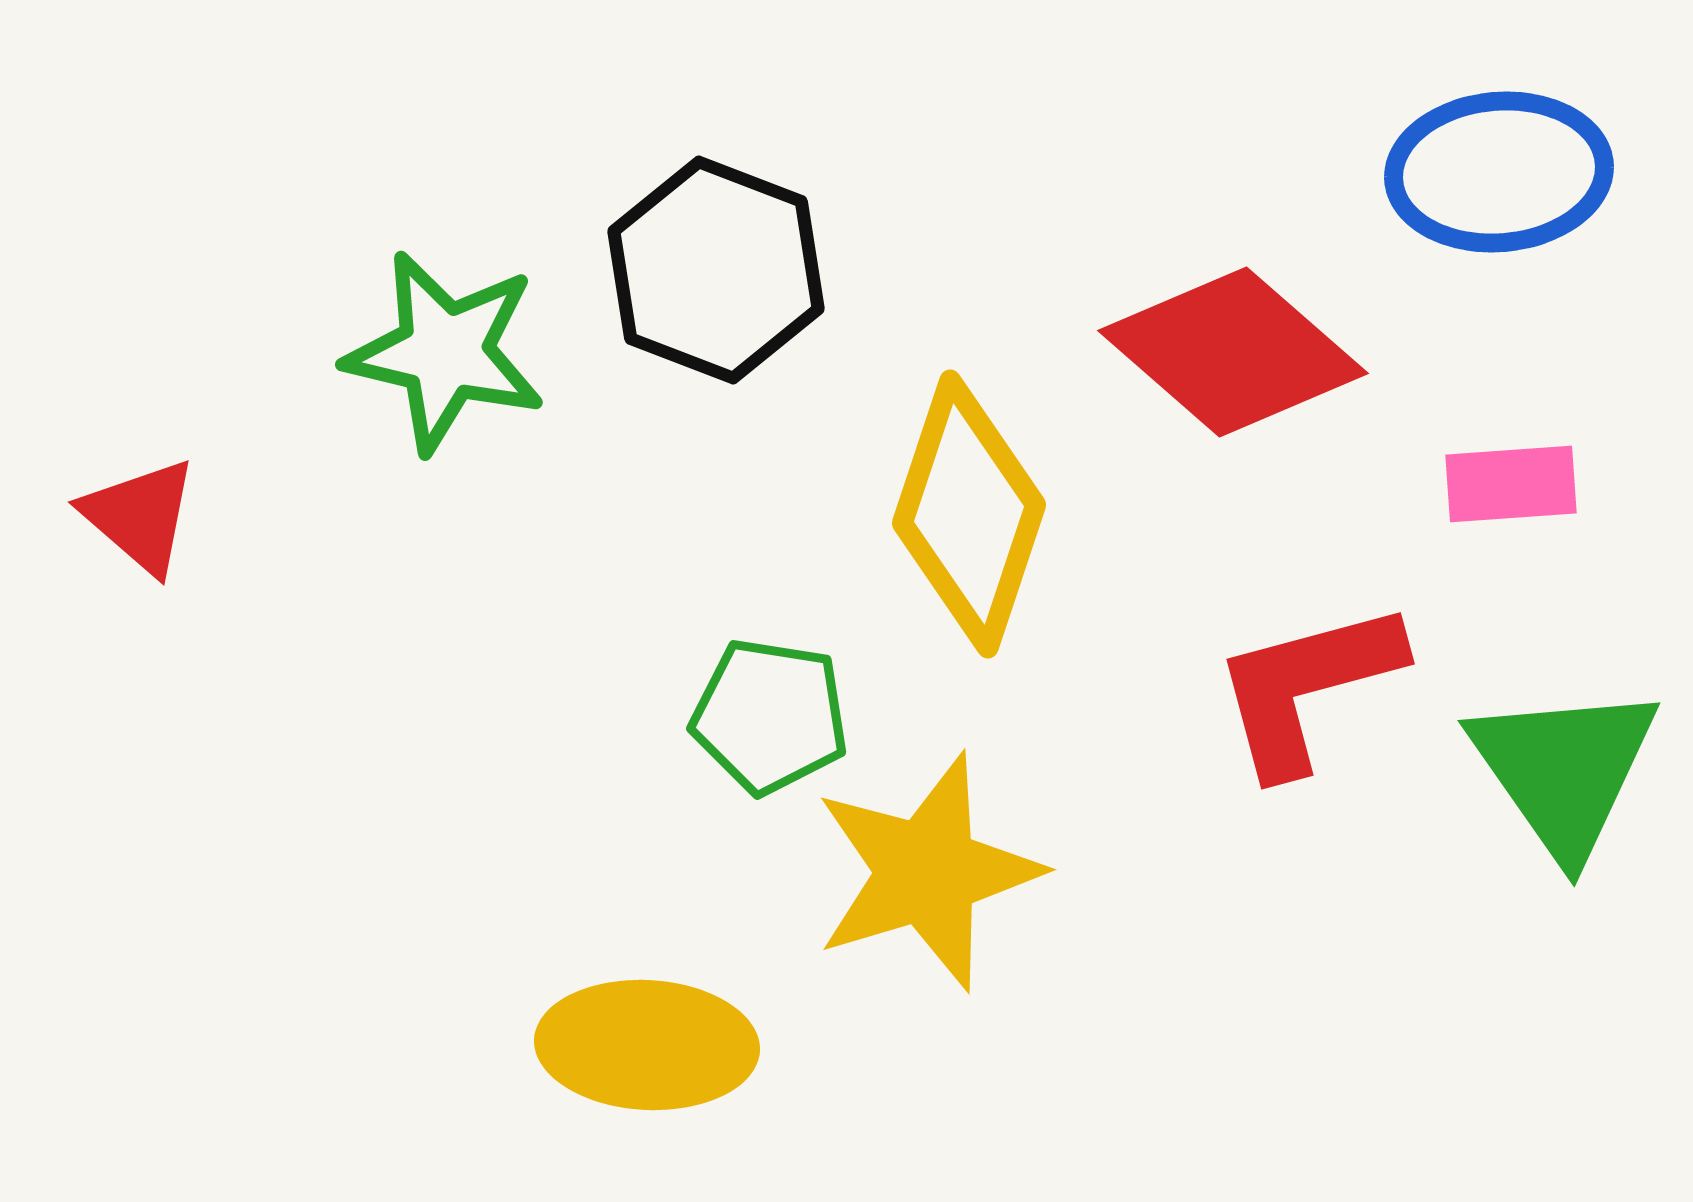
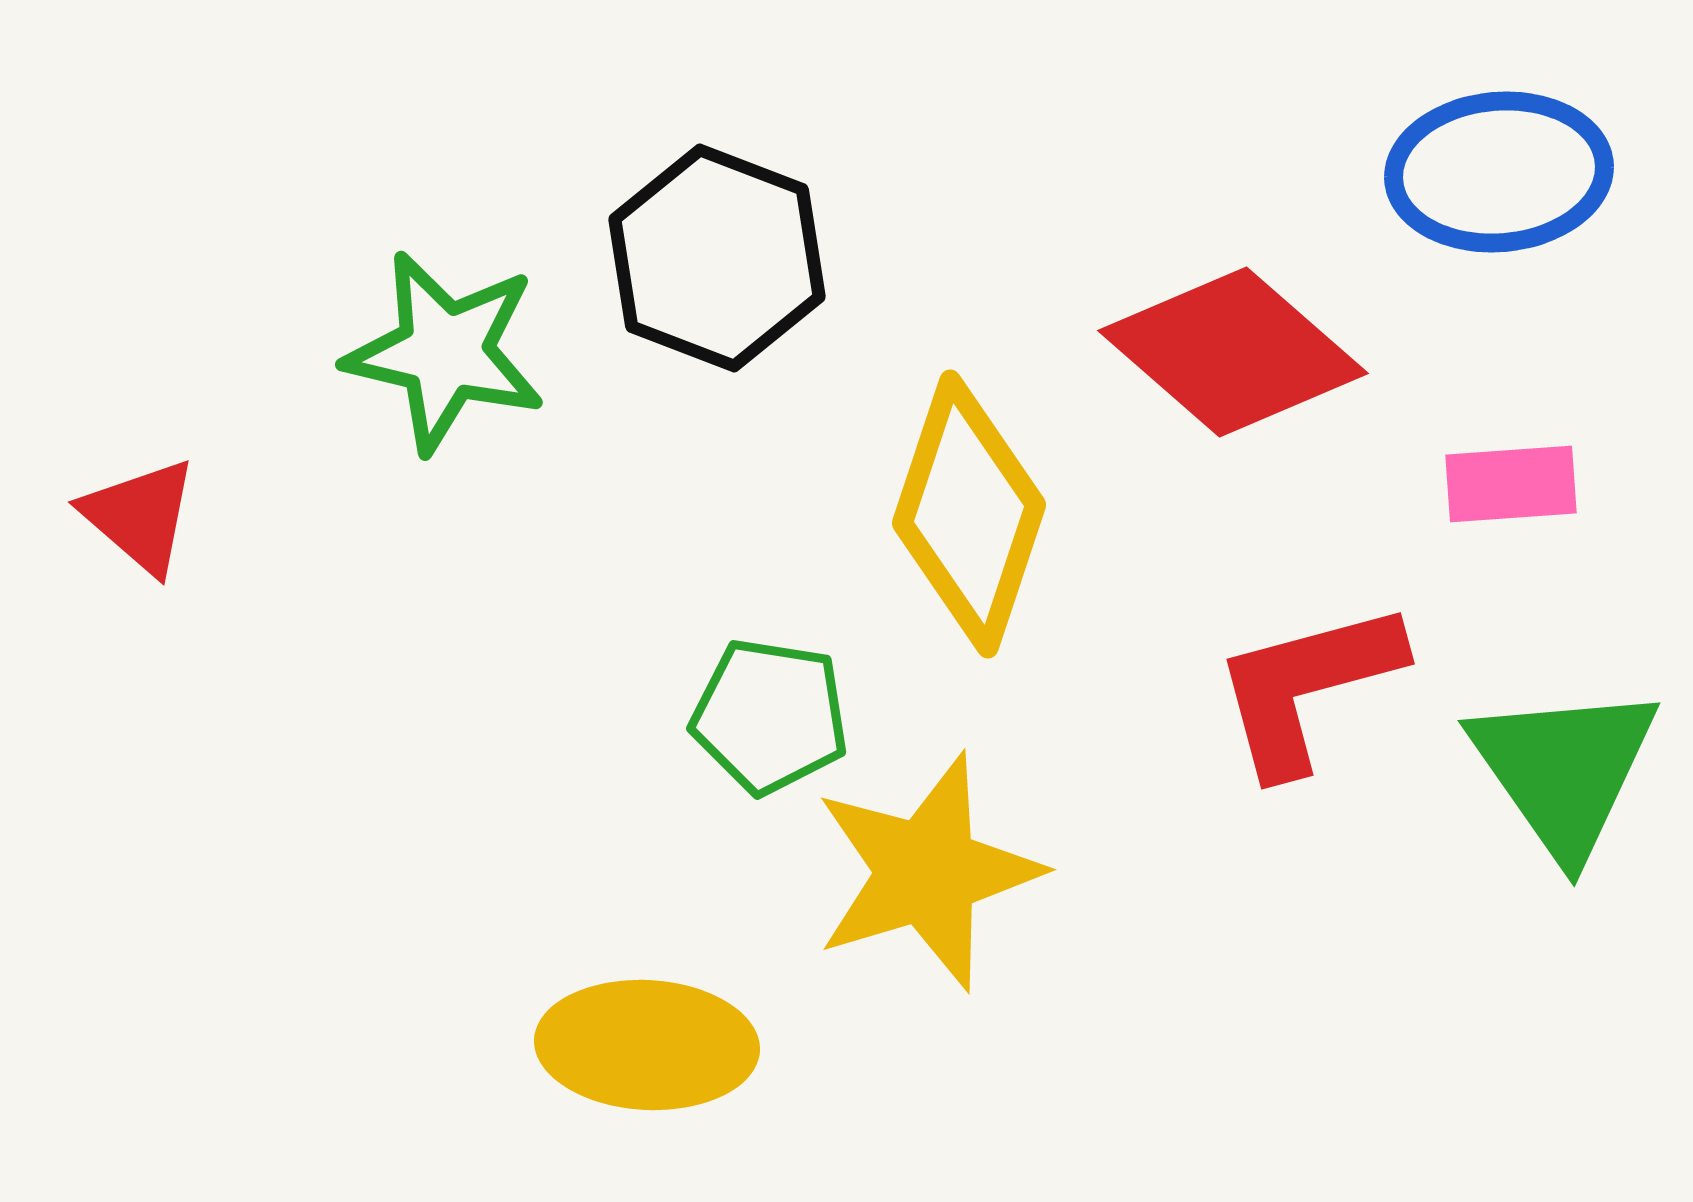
black hexagon: moved 1 px right, 12 px up
